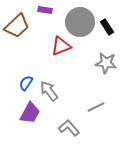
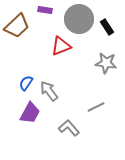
gray circle: moved 1 px left, 3 px up
